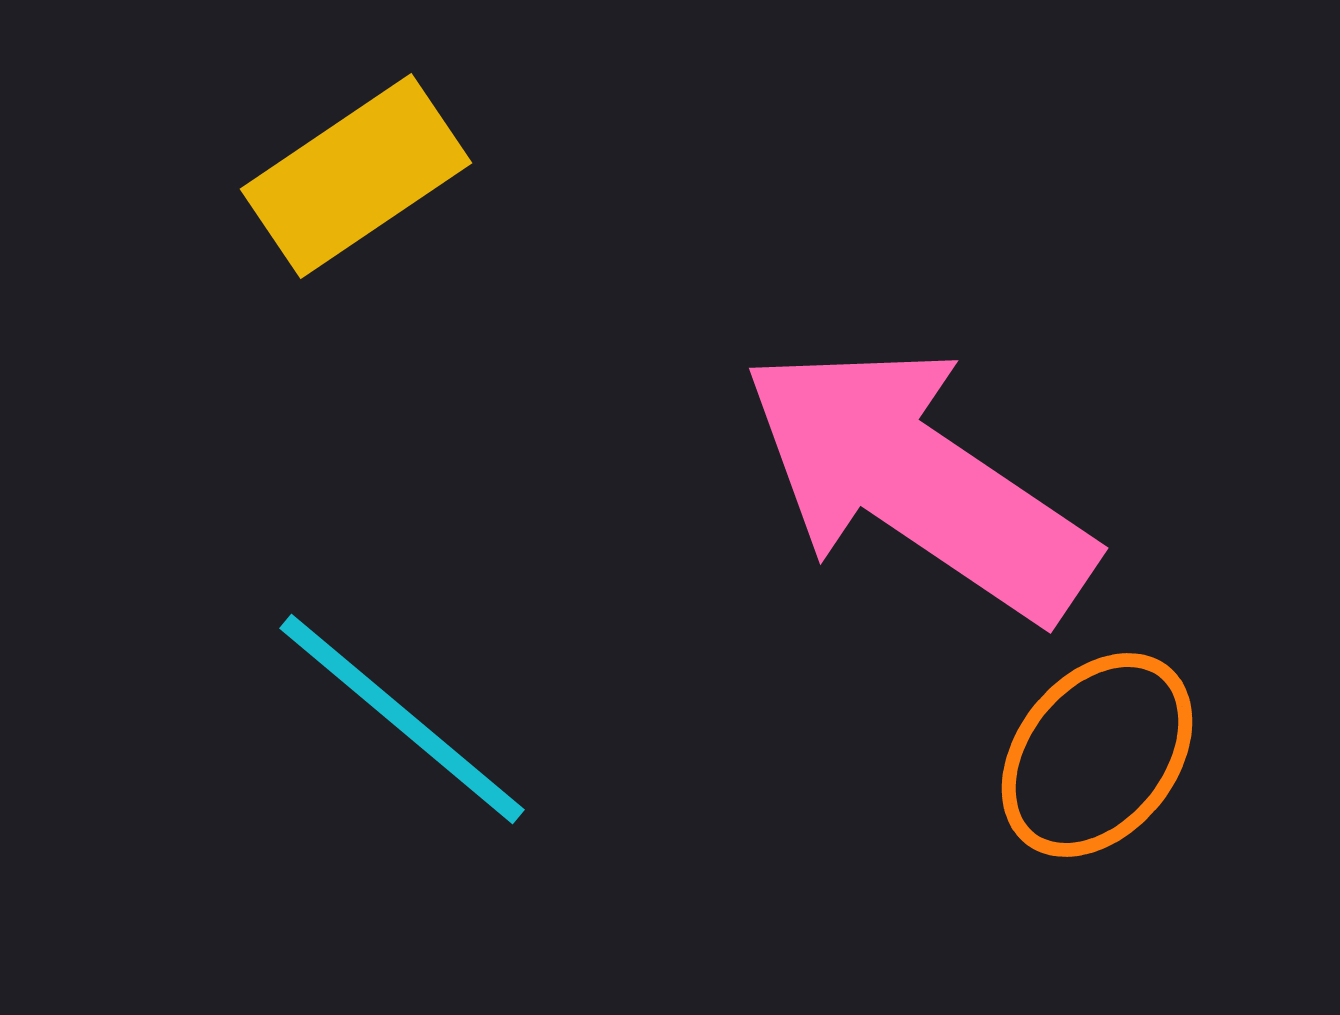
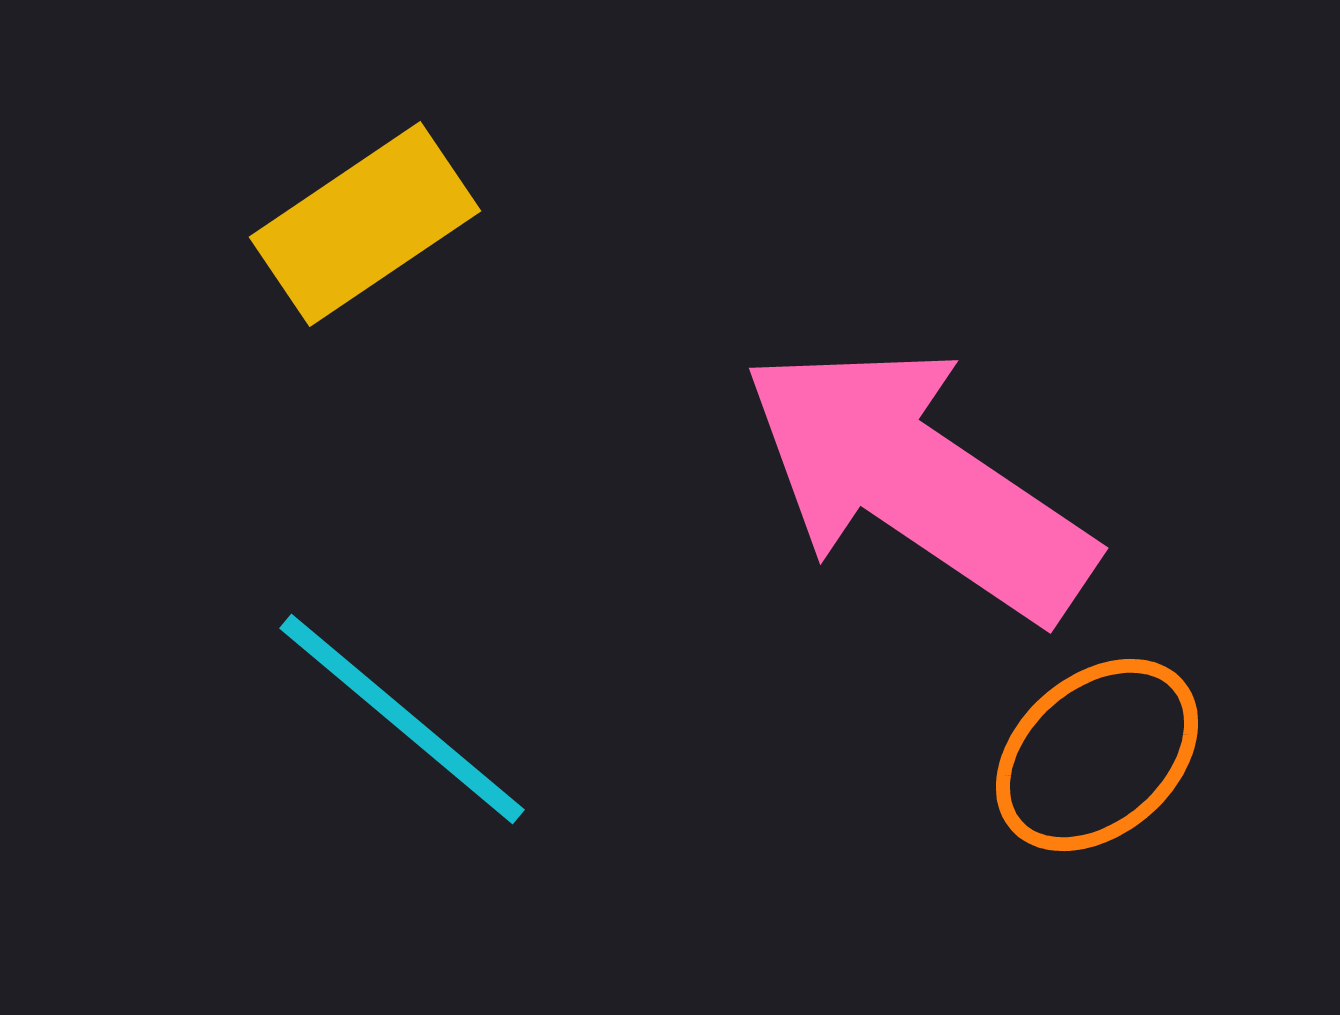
yellow rectangle: moved 9 px right, 48 px down
orange ellipse: rotated 10 degrees clockwise
